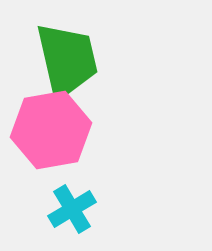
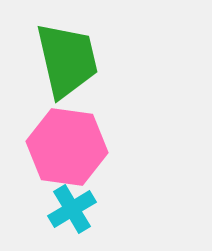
pink hexagon: moved 16 px right, 17 px down; rotated 18 degrees clockwise
